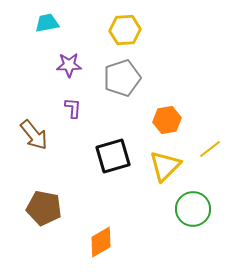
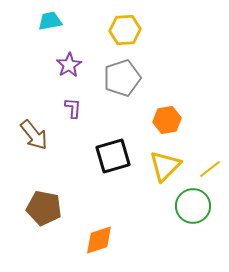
cyan trapezoid: moved 3 px right, 2 px up
purple star: rotated 30 degrees counterclockwise
yellow line: moved 20 px down
green circle: moved 3 px up
orange diamond: moved 2 px left, 2 px up; rotated 12 degrees clockwise
